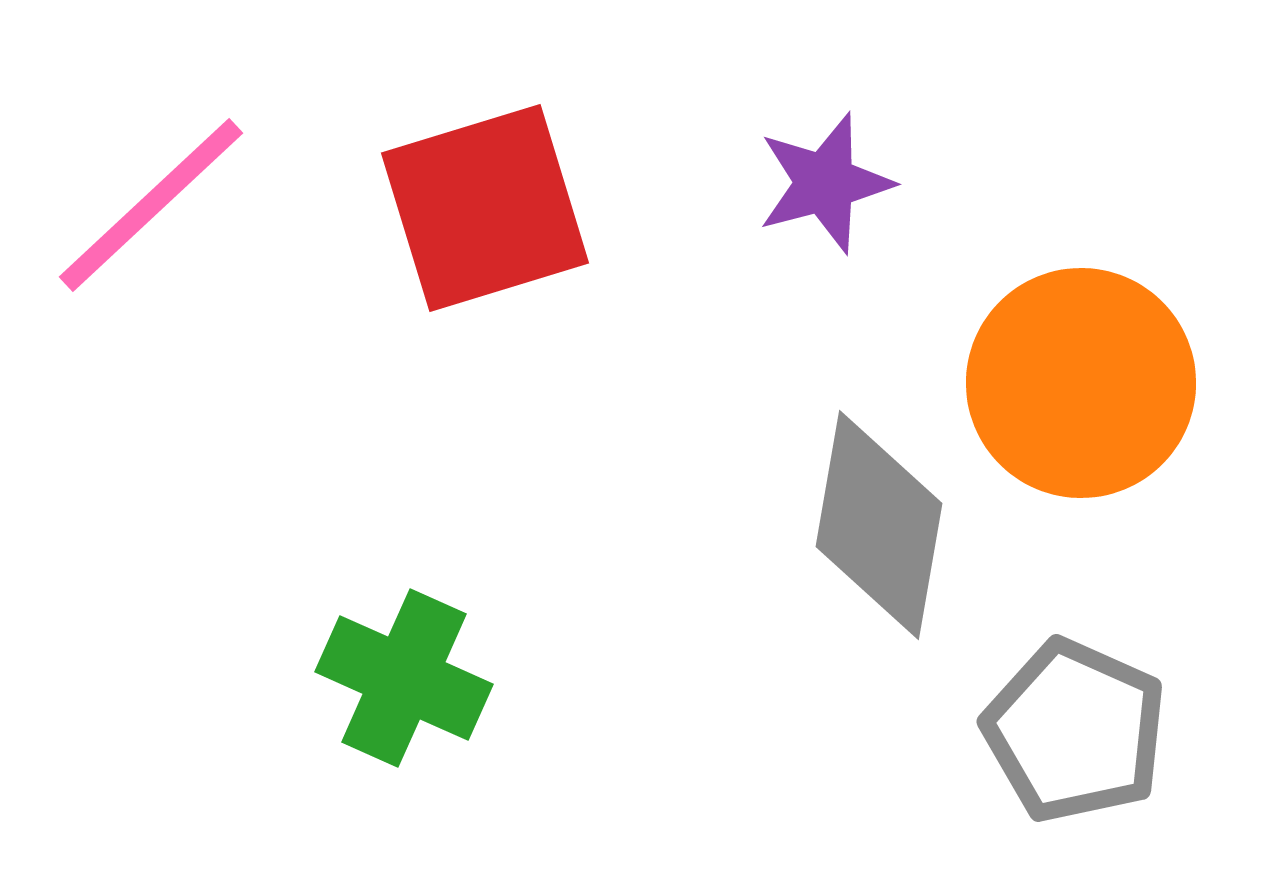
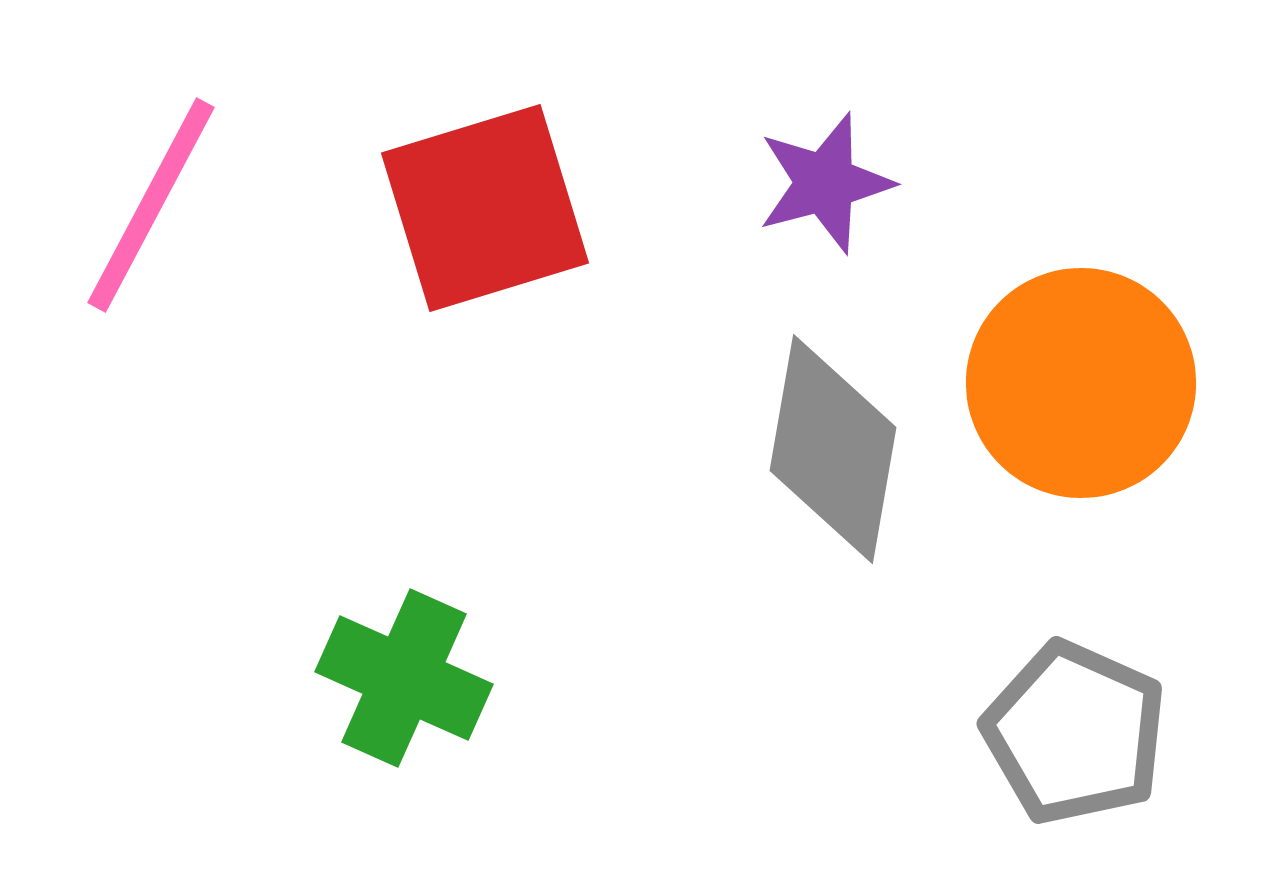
pink line: rotated 19 degrees counterclockwise
gray diamond: moved 46 px left, 76 px up
gray pentagon: moved 2 px down
